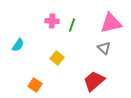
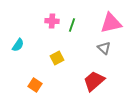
yellow square: rotated 24 degrees clockwise
